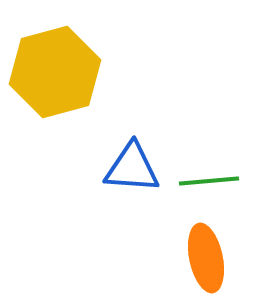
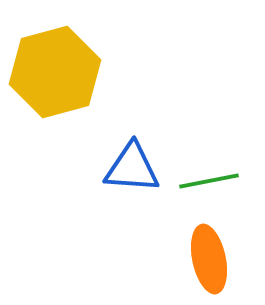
green line: rotated 6 degrees counterclockwise
orange ellipse: moved 3 px right, 1 px down
